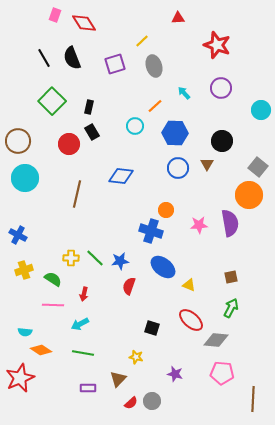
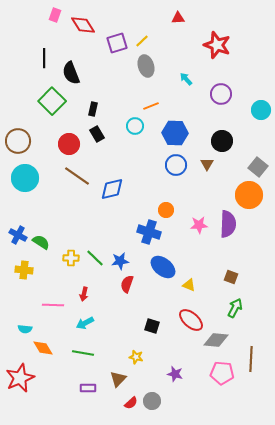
red diamond at (84, 23): moved 1 px left, 2 px down
black line at (44, 58): rotated 30 degrees clockwise
black semicircle at (72, 58): moved 1 px left, 15 px down
purple square at (115, 64): moved 2 px right, 21 px up
gray ellipse at (154, 66): moved 8 px left
purple circle at (221, 88): moved 6 px down
cyan arrow at (184, 93): moved 2 px right, 14 px up
orange line at (155, 106): moved 4 px left; rotated 21 degrees clockwise
black rectangle at (89, 107): moved 4 px right, 2 px down
black rectangle at (92, 132): moved 5 px right, 2 px down
blue circle at (178, 168): moved 2 px left, 3 px up
blue diamond at (121, 176): moved 9 px left, 13 px down; rotated 20 degrees counterclockwise
brown line at (77, 194): moved 18 px up; rotated 68 degrees counterclockwise
purple semicircle at (230, 223): moved 2 px left, 1 px down; rotated 12 degrees clockwise
blue cross at (151, 231): moved 2 px left, 1 px down
yellow cross at (24, 270): rotated 24 degrees clockwise
brown square at (231, 277): rotated 32 degrees clockwise
green semicircle at (53, 279): moved 12 px left, 37 px up
red semicircle at (129, 286): moved 2 px left, 2 px up
green arrow at (231, 308): moved 4 px right
cyan arrow at (80, 324): moved 5 px right, 1 px up
black square at (152, 328): moved 2 px up
cyan semicircle at (25, 332): moved 3 px up
orange diamond at (41, 350): moved 2 px right, 2 px up; rotated 25 degrees clockwise
brown line at (253, 399): moved 2 px left, 40 px up
